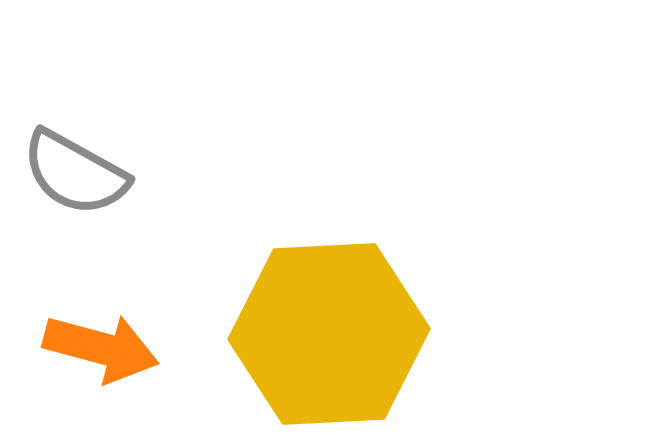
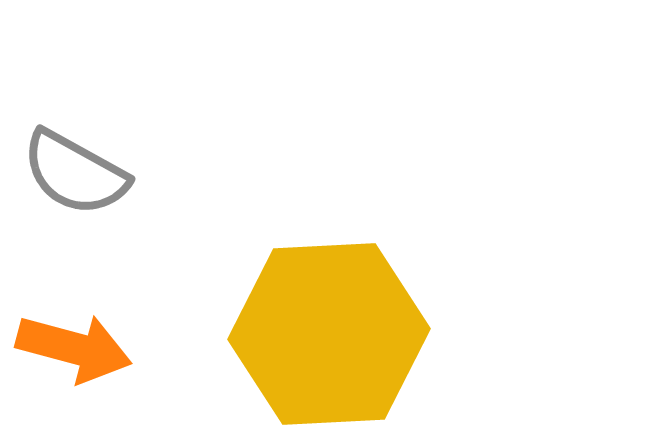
orange arrow: moved 27 px left
